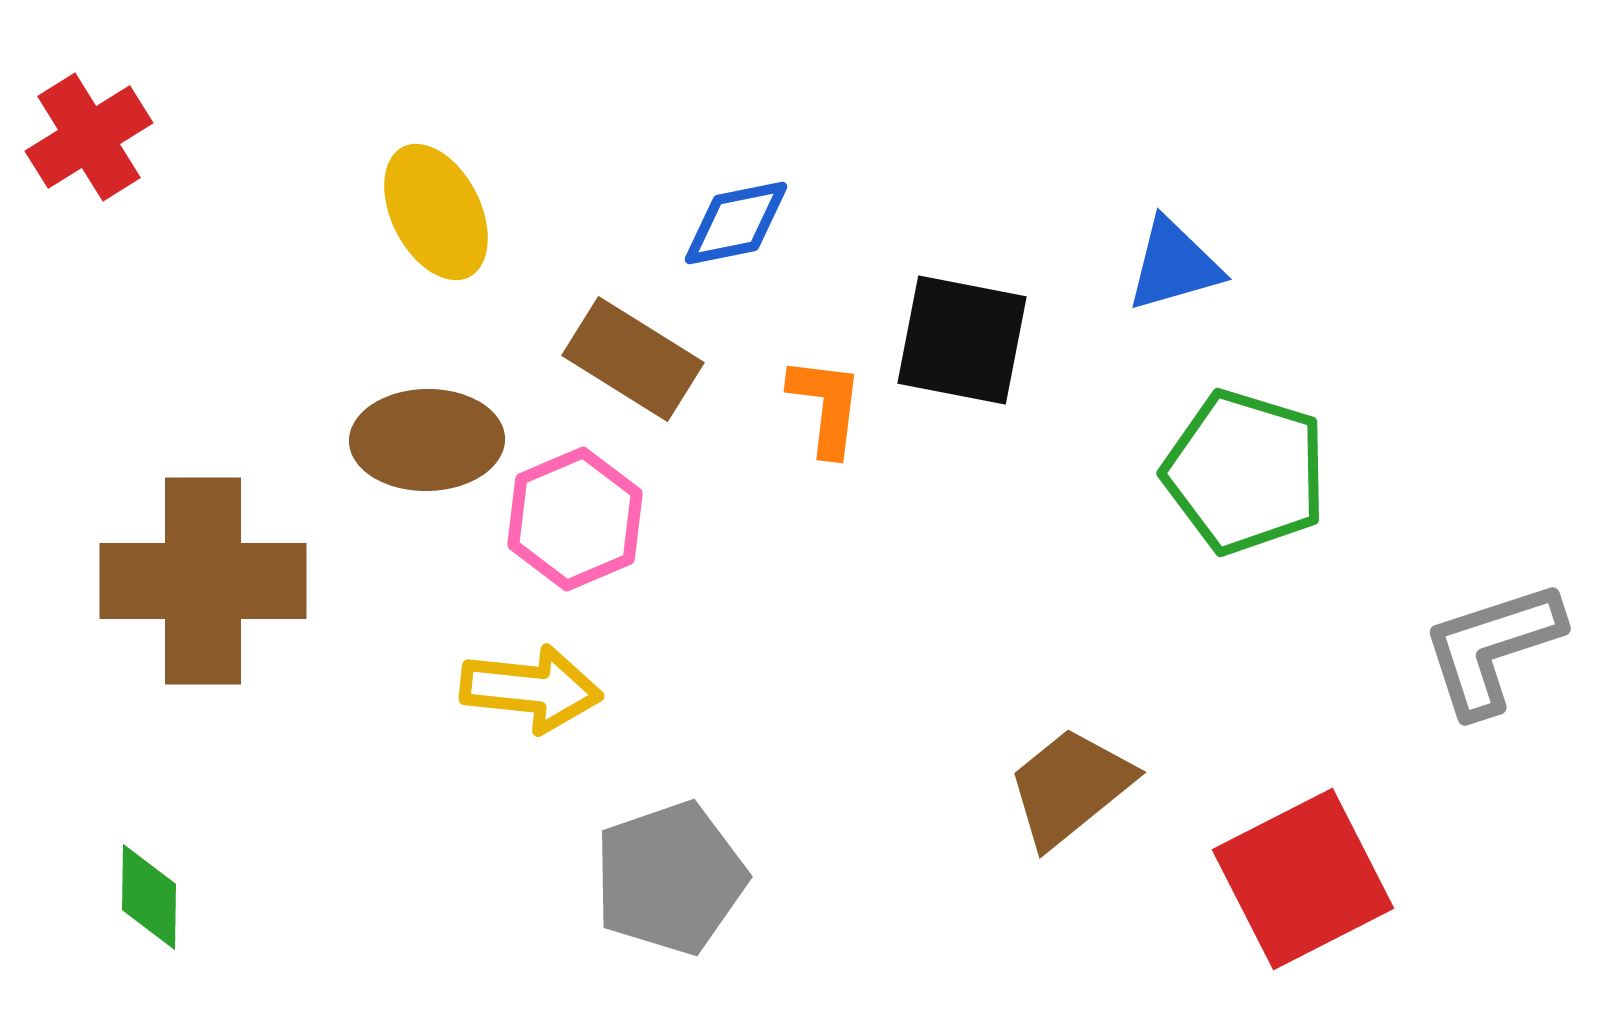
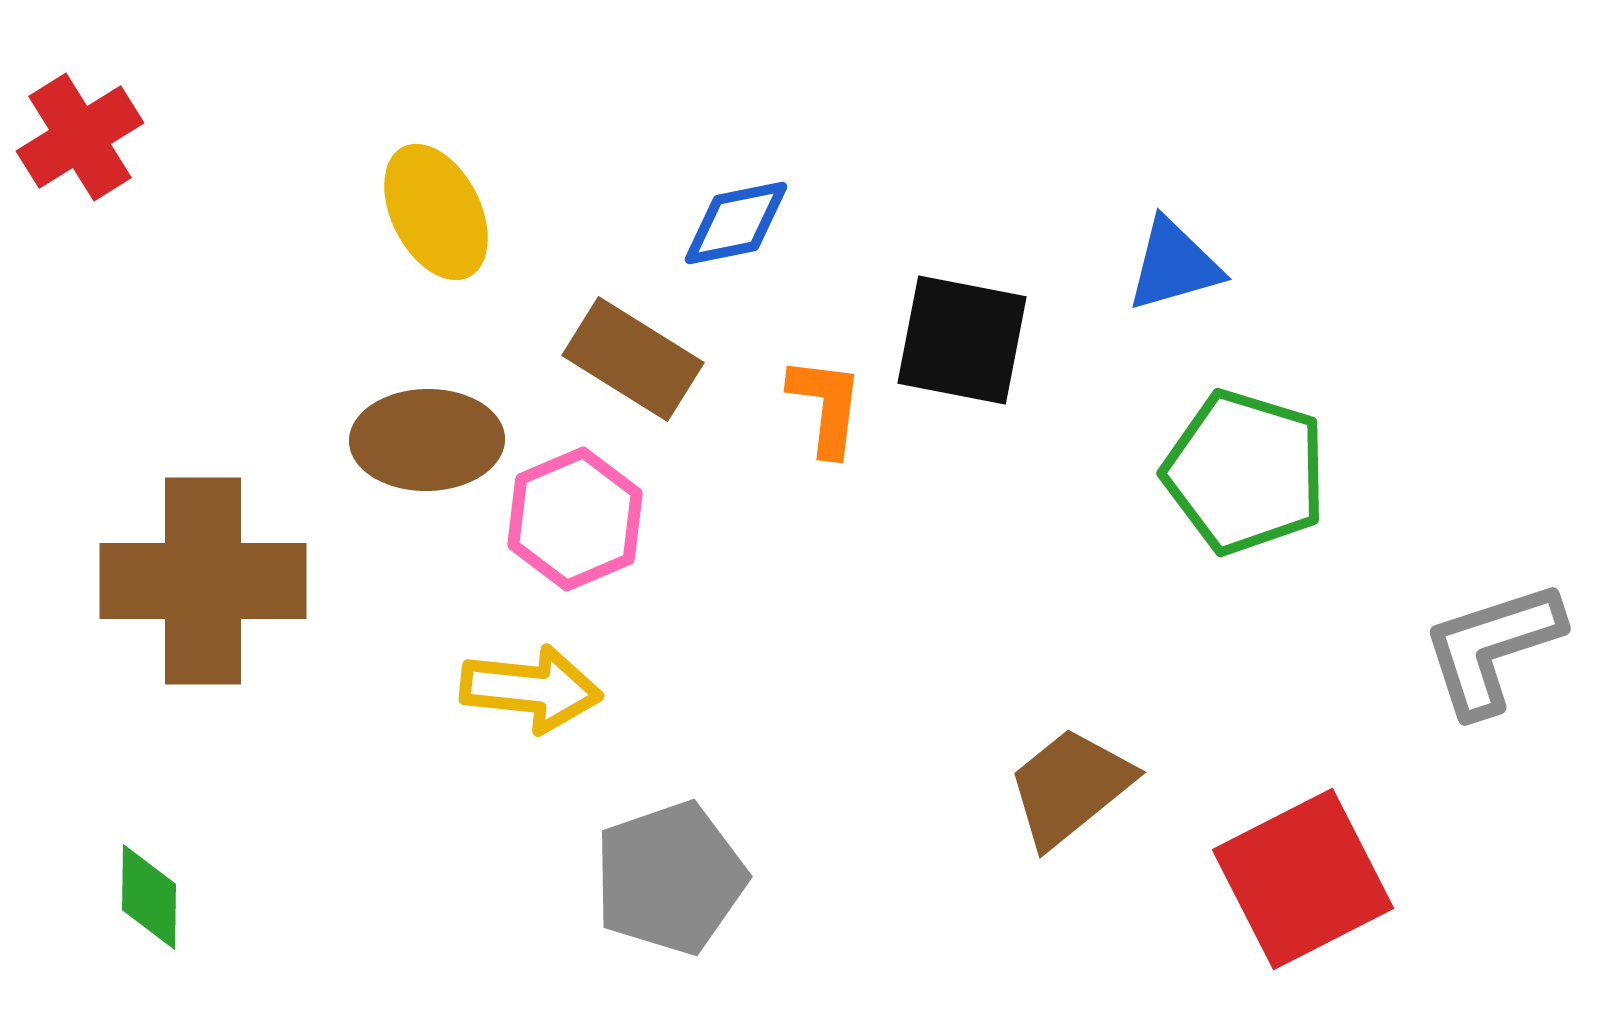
red cross: moved 9 px left
